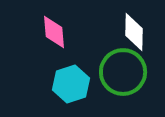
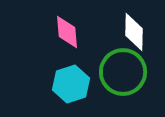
pink diamond: moved 13 px right
